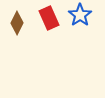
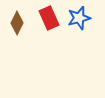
blue star: moved 1 px left, 3 px down; rotated 20 degrees clockwise
